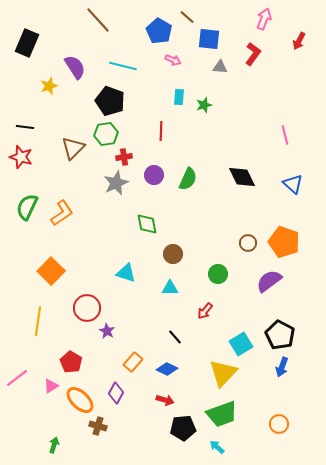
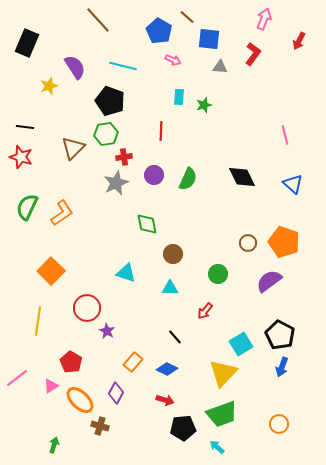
brown cross at (98, 426): moved 2 px right
